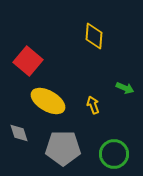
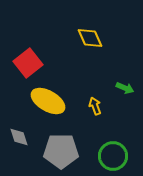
yellow diamond: moved 4 px left, 2 px down; rotated 28 degrees counterclockwise
red square: moved 2 px down; rotated 12 degrees clockwise
yellow arrow: moved 2 px right, 1 px down
gray diamond: moved 4 px down
gray pentagon: moved 2 px left, 3 px down
green circle: moved 1 px left, 2 px down
